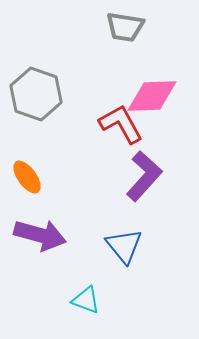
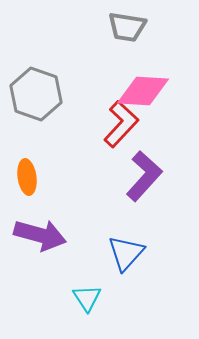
gray trapezoid: moved 2 px right
pink diamond: moved 9 px left, 5 px up; rotated 6 degrees clockwise
red L-shape: rotated 72 degrees clockwise
orange ellipse: rotated 28 degrees clockwise
blue triangle: moved 2 px right, 7 px down; rotated 21 degrees clockwise
cyan triangle: moved 1 px right, 2 px up; rotated 36 degrees clockwise
